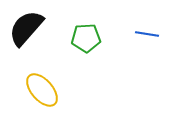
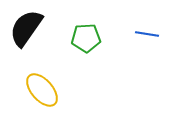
black semicircle: rotated 6 degrees counterclockwise
